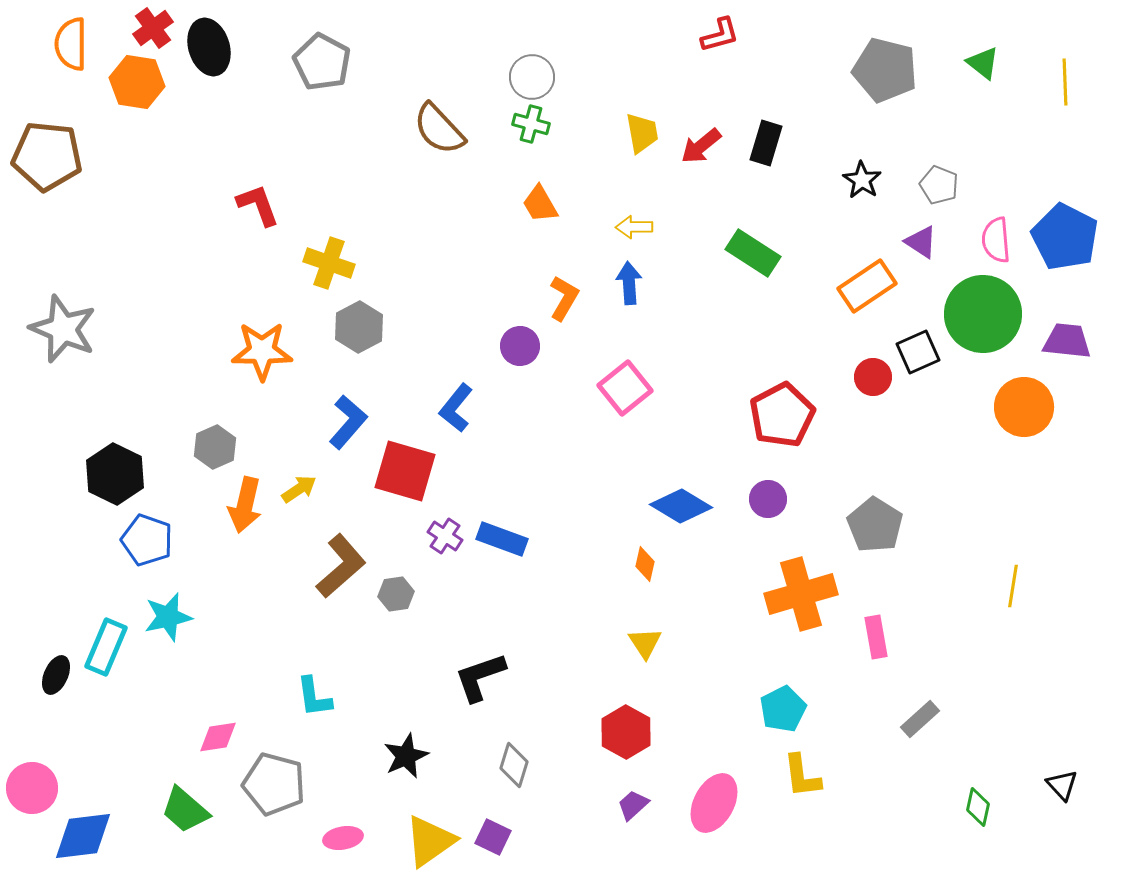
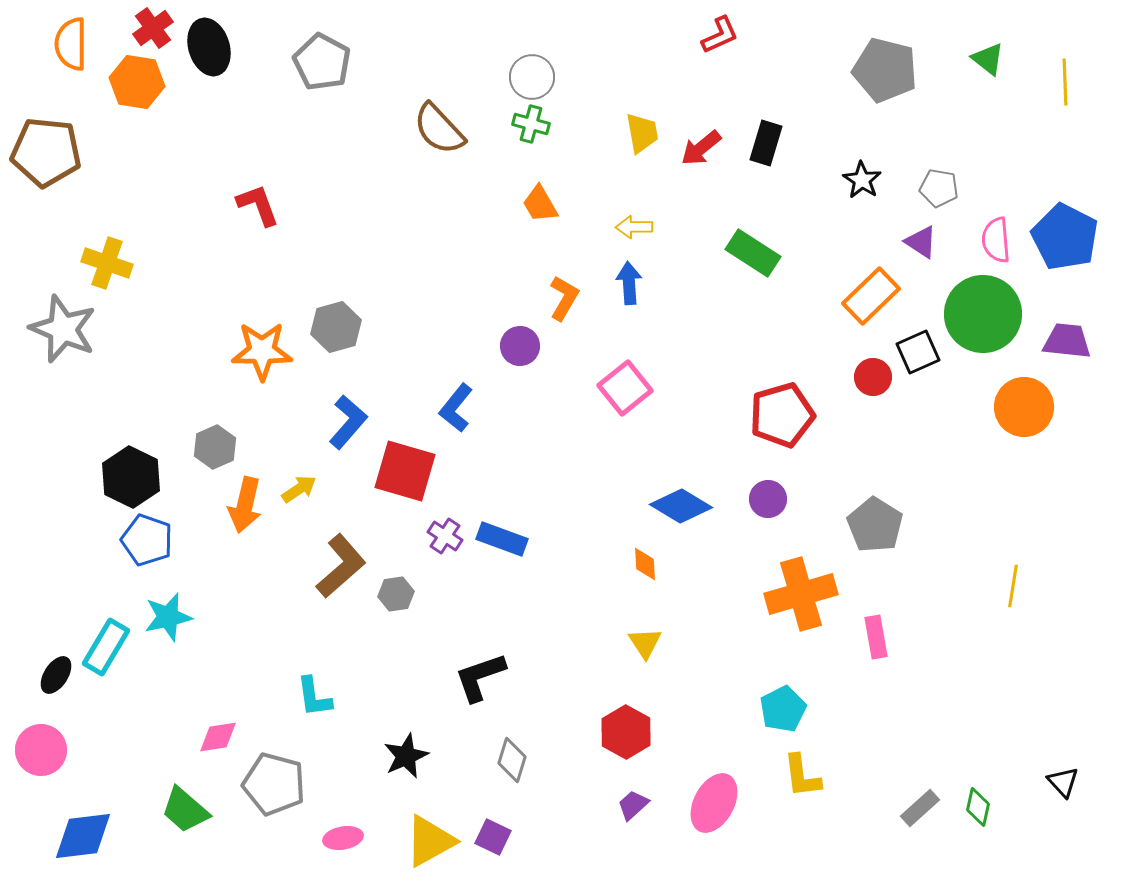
red L-shape at (720, 35): rotated 9 degrees counterclockwise
green triangle at (983, 63): moved 5 px right, 4 px up
red arrow at (701, 146): moved 2 px down
brown pentagon at (47, 156): moved 1 px left, 4 px up
gray pentagon at (939, 185): moved 3 px down; rotated 12 degrees counterclockwise
yellow cross at (329, 263): moved 222 px left
orange rectangle at (867, 286): moved 4 px right, 10 px down; rotated 10 degrees counterclockwise
gray hexagon at (359, 327): moved 23 px left; rotated 12 degrees clockwise
red pentagon at (782, 415): rotated 12 degrees clockwise
black hexagon at (115, 474): moved 16 px right, 3 px down
orange diamond at (645, 564): rotated 16 degrees counterclockwise
cyan rectangle at (106, 647): rotated 8 degrees clockwise
black ellipse at (56, 675): rotated 9 degrees clockwise
gray rectangle at (920, 719): moved 89 px down
gray diamond at (514, 765): moved 2 px left, 5 px up
black triangle at (1062, 785): moved 1 px right, 3 px up
pink circle at (32, 788): moved 9 px right, 38 px up
yellow triangle at (430, 841): rotated 6 degrees clockwise
